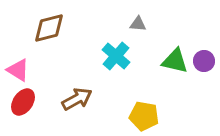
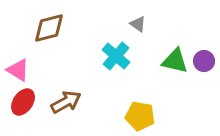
gray triangle: rotated 30 degrees clockwise
brown arrow: moved 11 px left, 3 px down
yellow pentagon: moved 4 px left
